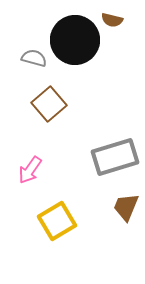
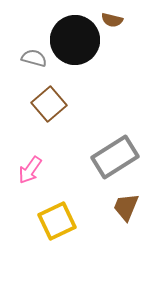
gray rectangle: rotated 15 degrees counterclockwise
yellow square: rotated 6 degrees clockwise
